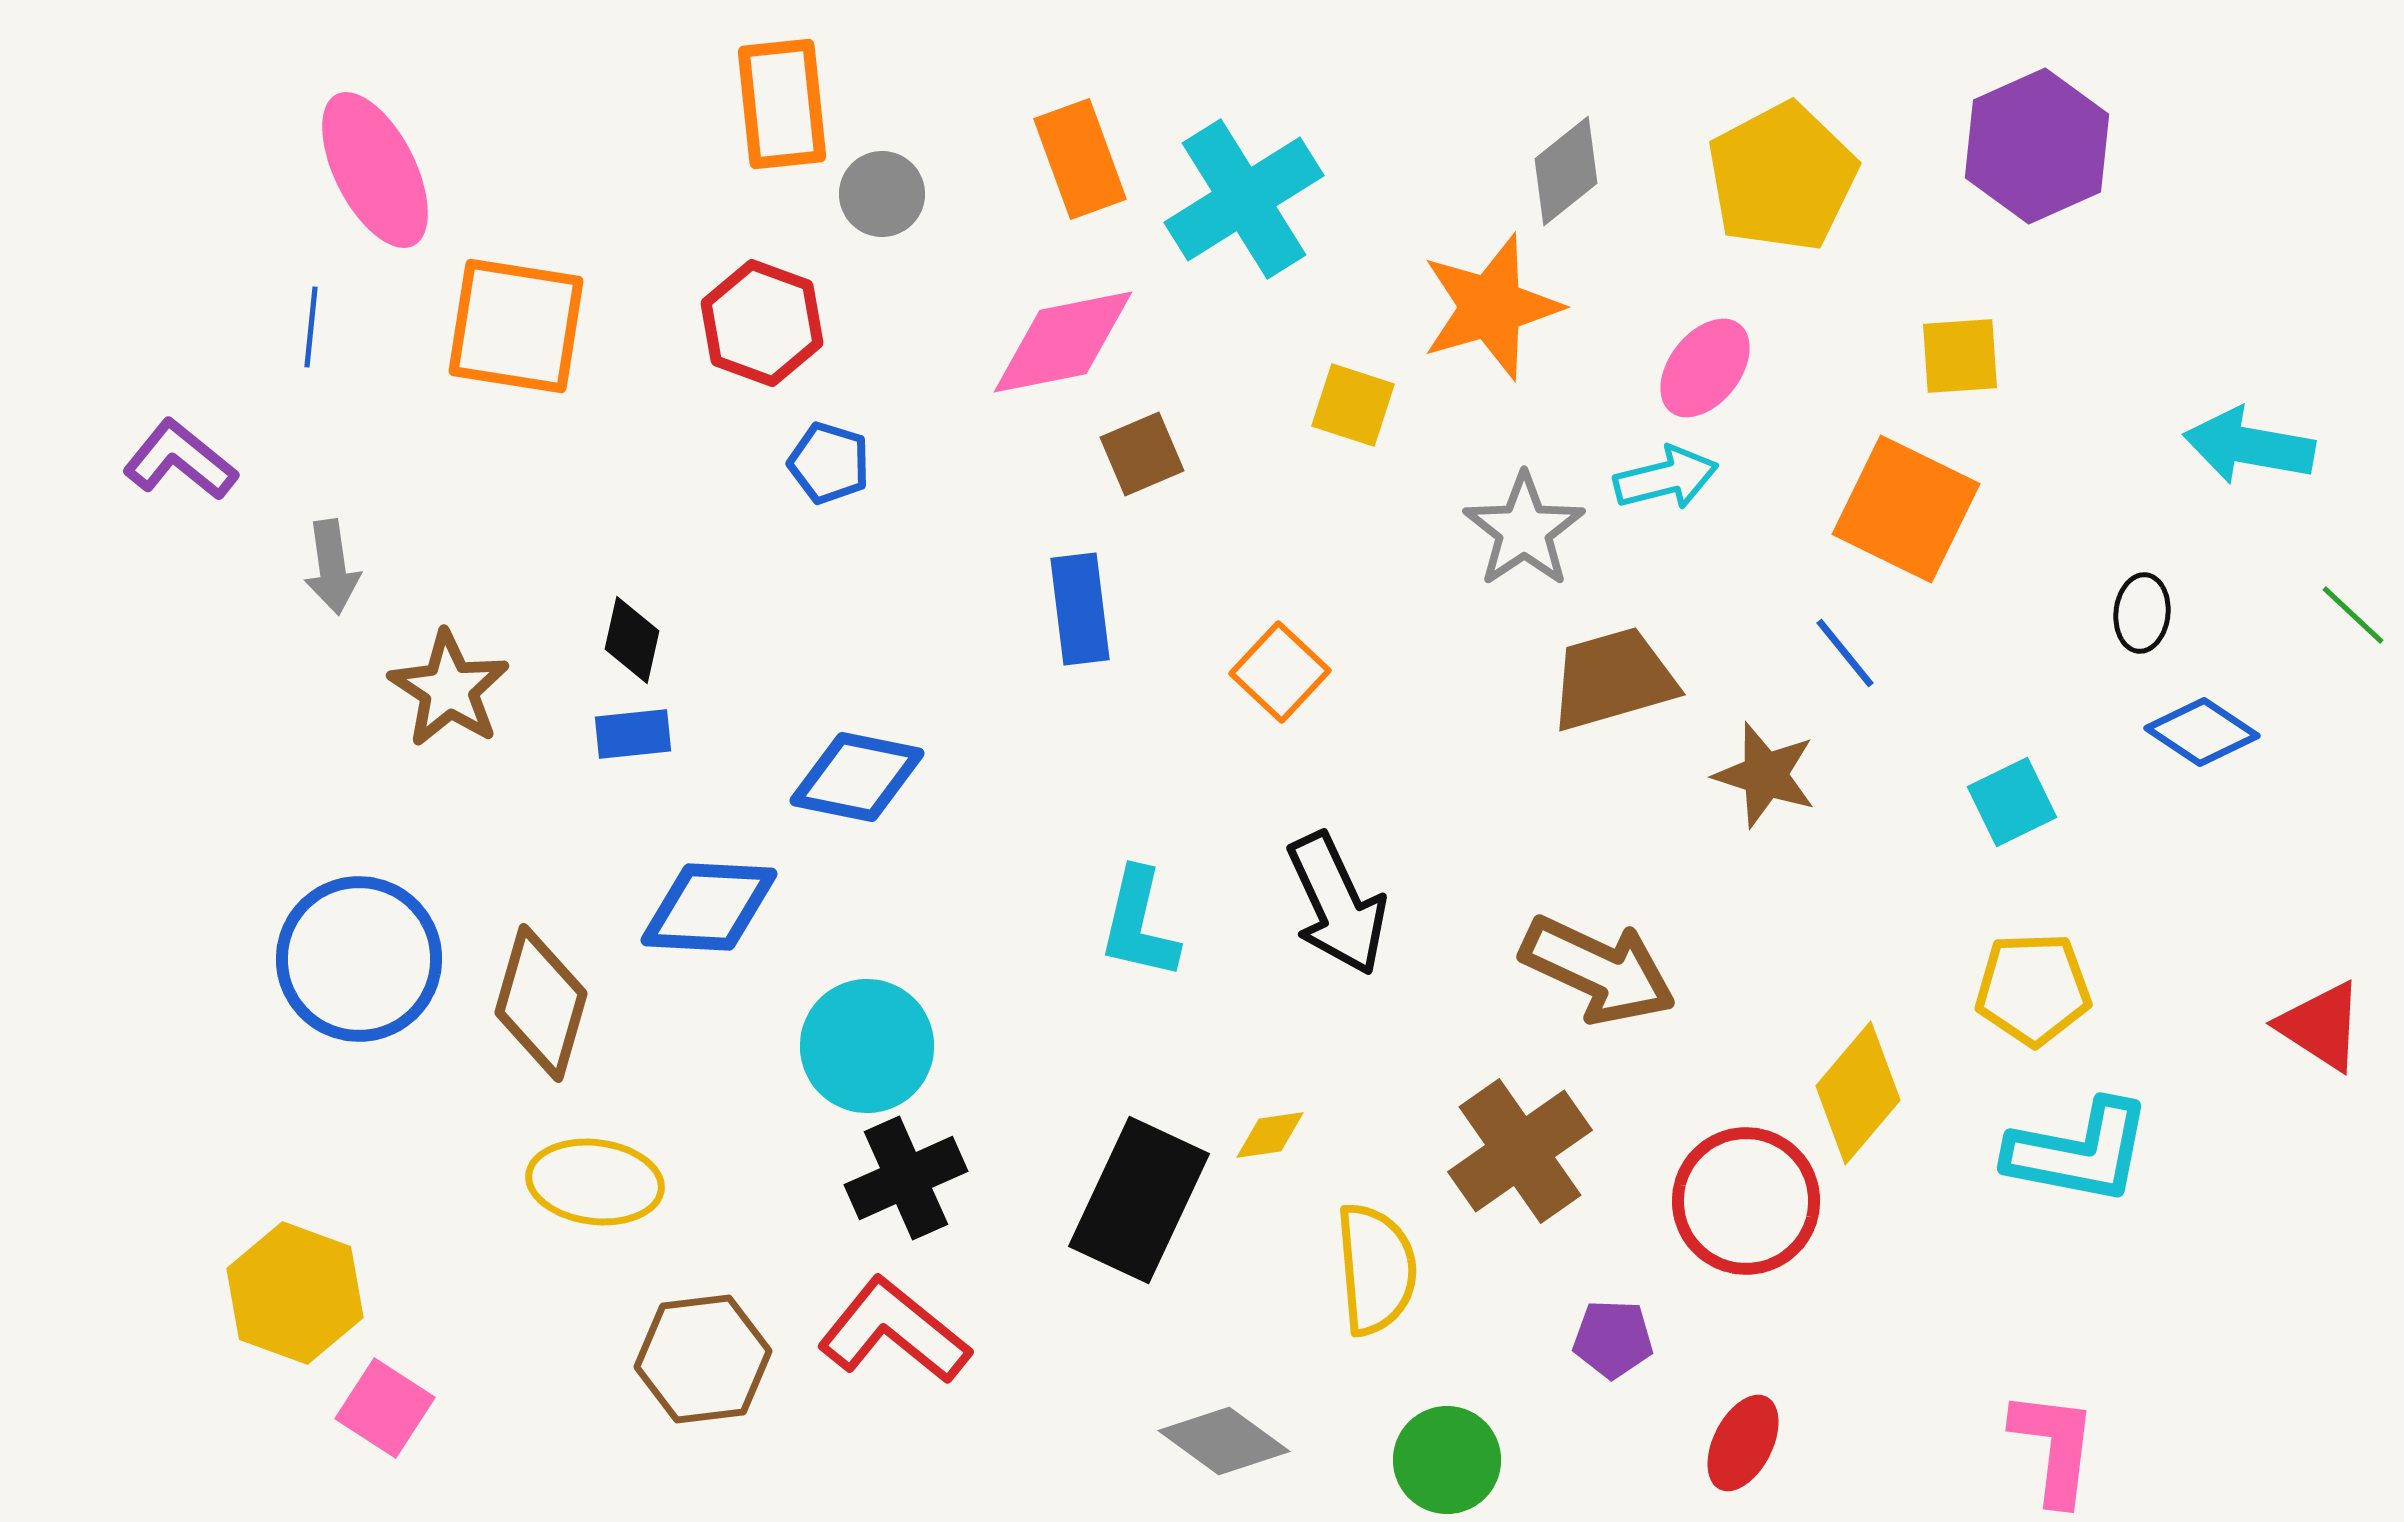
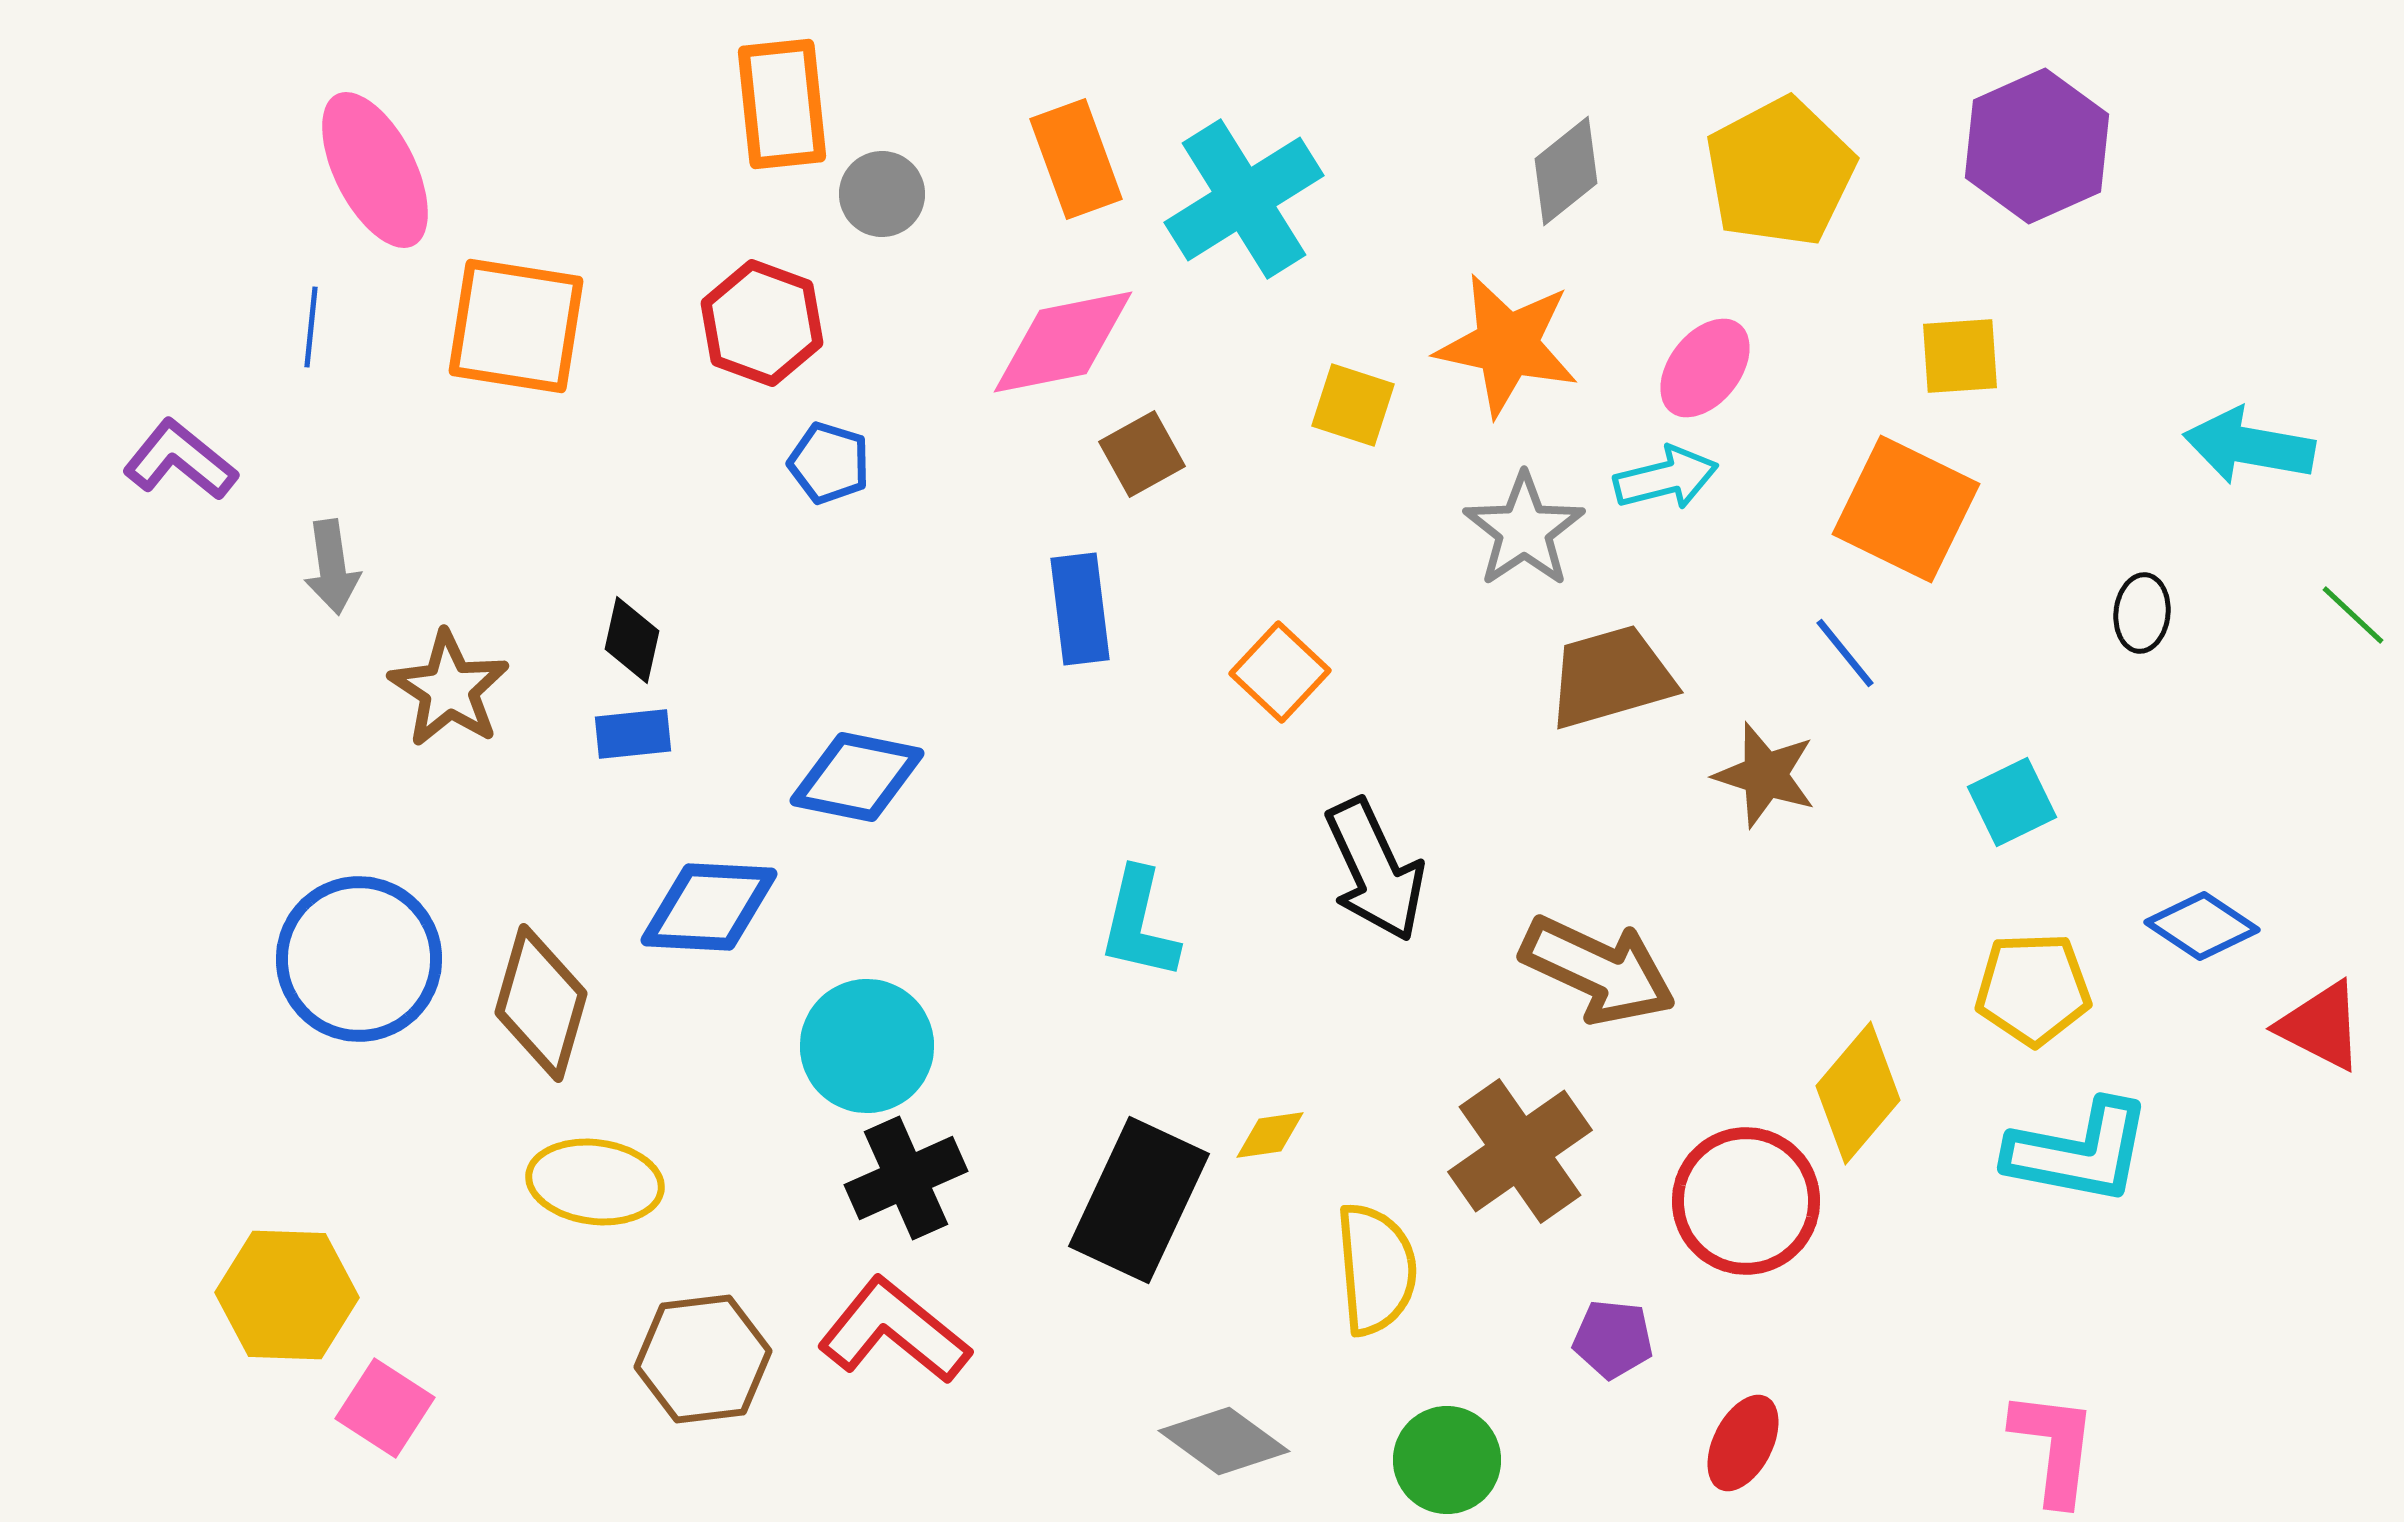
orange rectangle at (1080, 159): moved 4 px left
yellow pentagon at (1782, 177): moved 2 px left, 5 px up
orange star at (1491, 307): moved 16 px right, 38 px down; rotated 28 degrees clockwise
brown square at (1142, 454): rotated 6 degrees counterclockwise
brown trapezoid at (1613, 679): moved 2 px left, 2 px up
blue diamond at (2202, 732): moved 194 px down
black arrow at (1337, 904): moved 38 px right, 34 px up
red triangle at (2321, 1026): rotated 6 degrees counterclockwise
yellow hexagon at (295, 1293): moved 8 px left, 2 px down; rotated 18 degrees counterclockwise
purple pentagon at (1613, 1339): rotated 4 degrees clockwise
